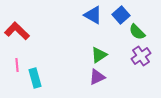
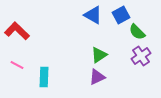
blue square: rotated 12 degrees clockwise
pink line: rotated 56 degrees counterclockwise
cyan rectangle: moved 9 px right, 1 px up; rotated 18 degrees clockwise
